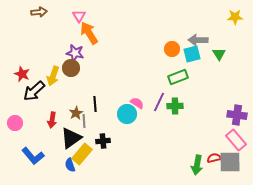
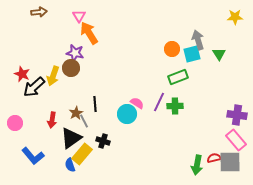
gray arrow: rotated 72 degrees clockwise
black arrow: moved 4 px up
gray line: rotated 24 degrees counterclockwise
black cross: rotated 24 degrees clockwise
